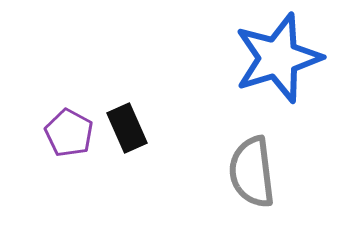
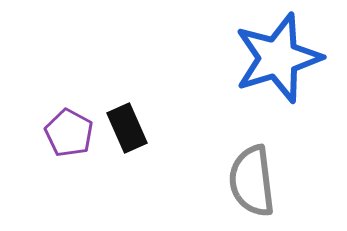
gray semicircle: moved 9 px down
